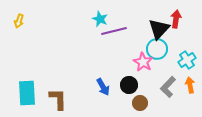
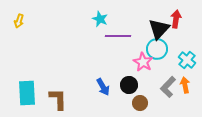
purple line: moved 4 px right, 5 px down; rotated 15 degrees clockwise
cyan cross: rotated 18 degrees counterclockwise
orange arrow: moved 5 px left
